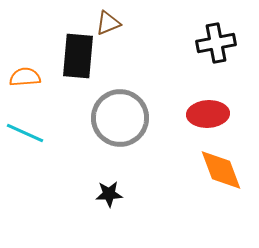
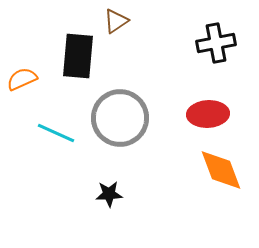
brown triangle: moved 8 px right, 2 px up; rotated 12 degrees counterclockwise
orange semicircle: moved 3 px left, 2 px down; rotated 20 degrees counterclockwise
cyan line: moved 31 px right
